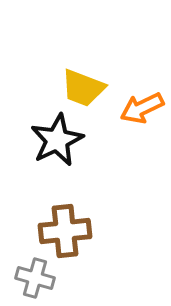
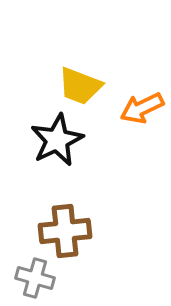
yellow trapezoid: moved 3 px left, 2 px up
